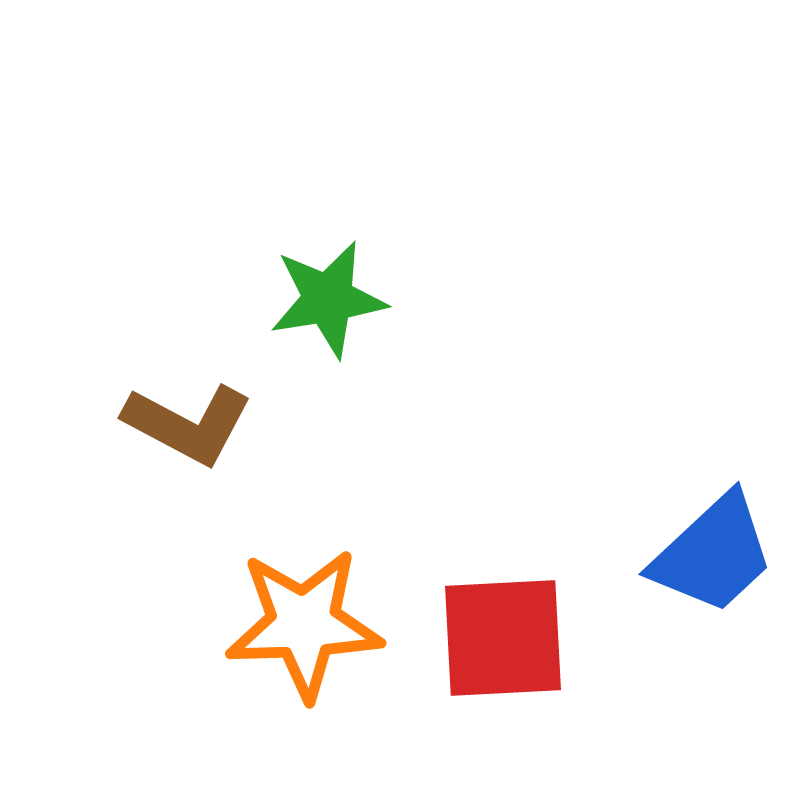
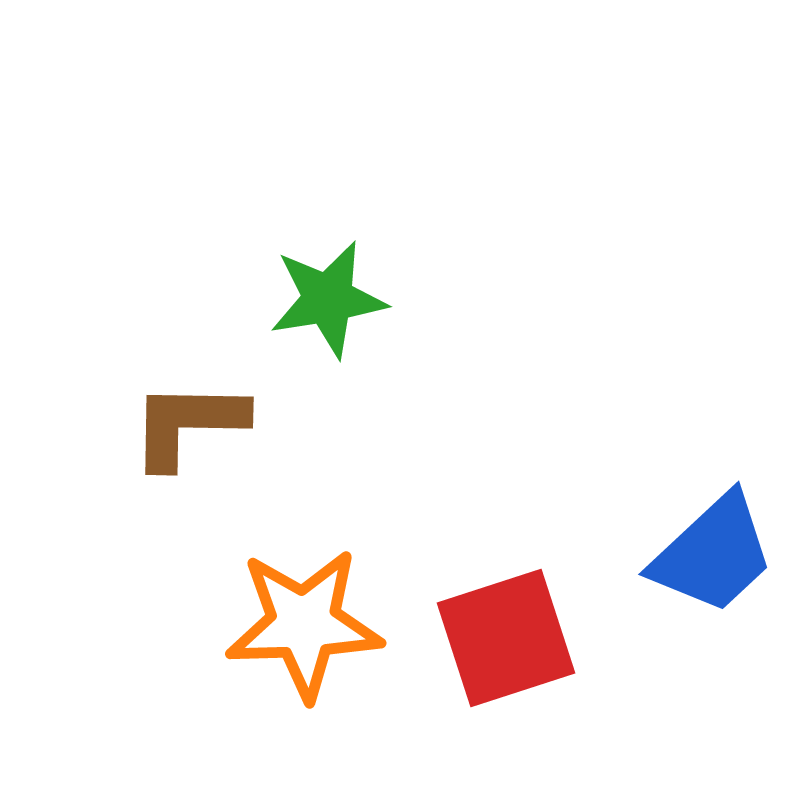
brown L-shape: rotated 153 degrees clockwise
red square: moved 3 px right; rotated 15 degrees counterclockwise
